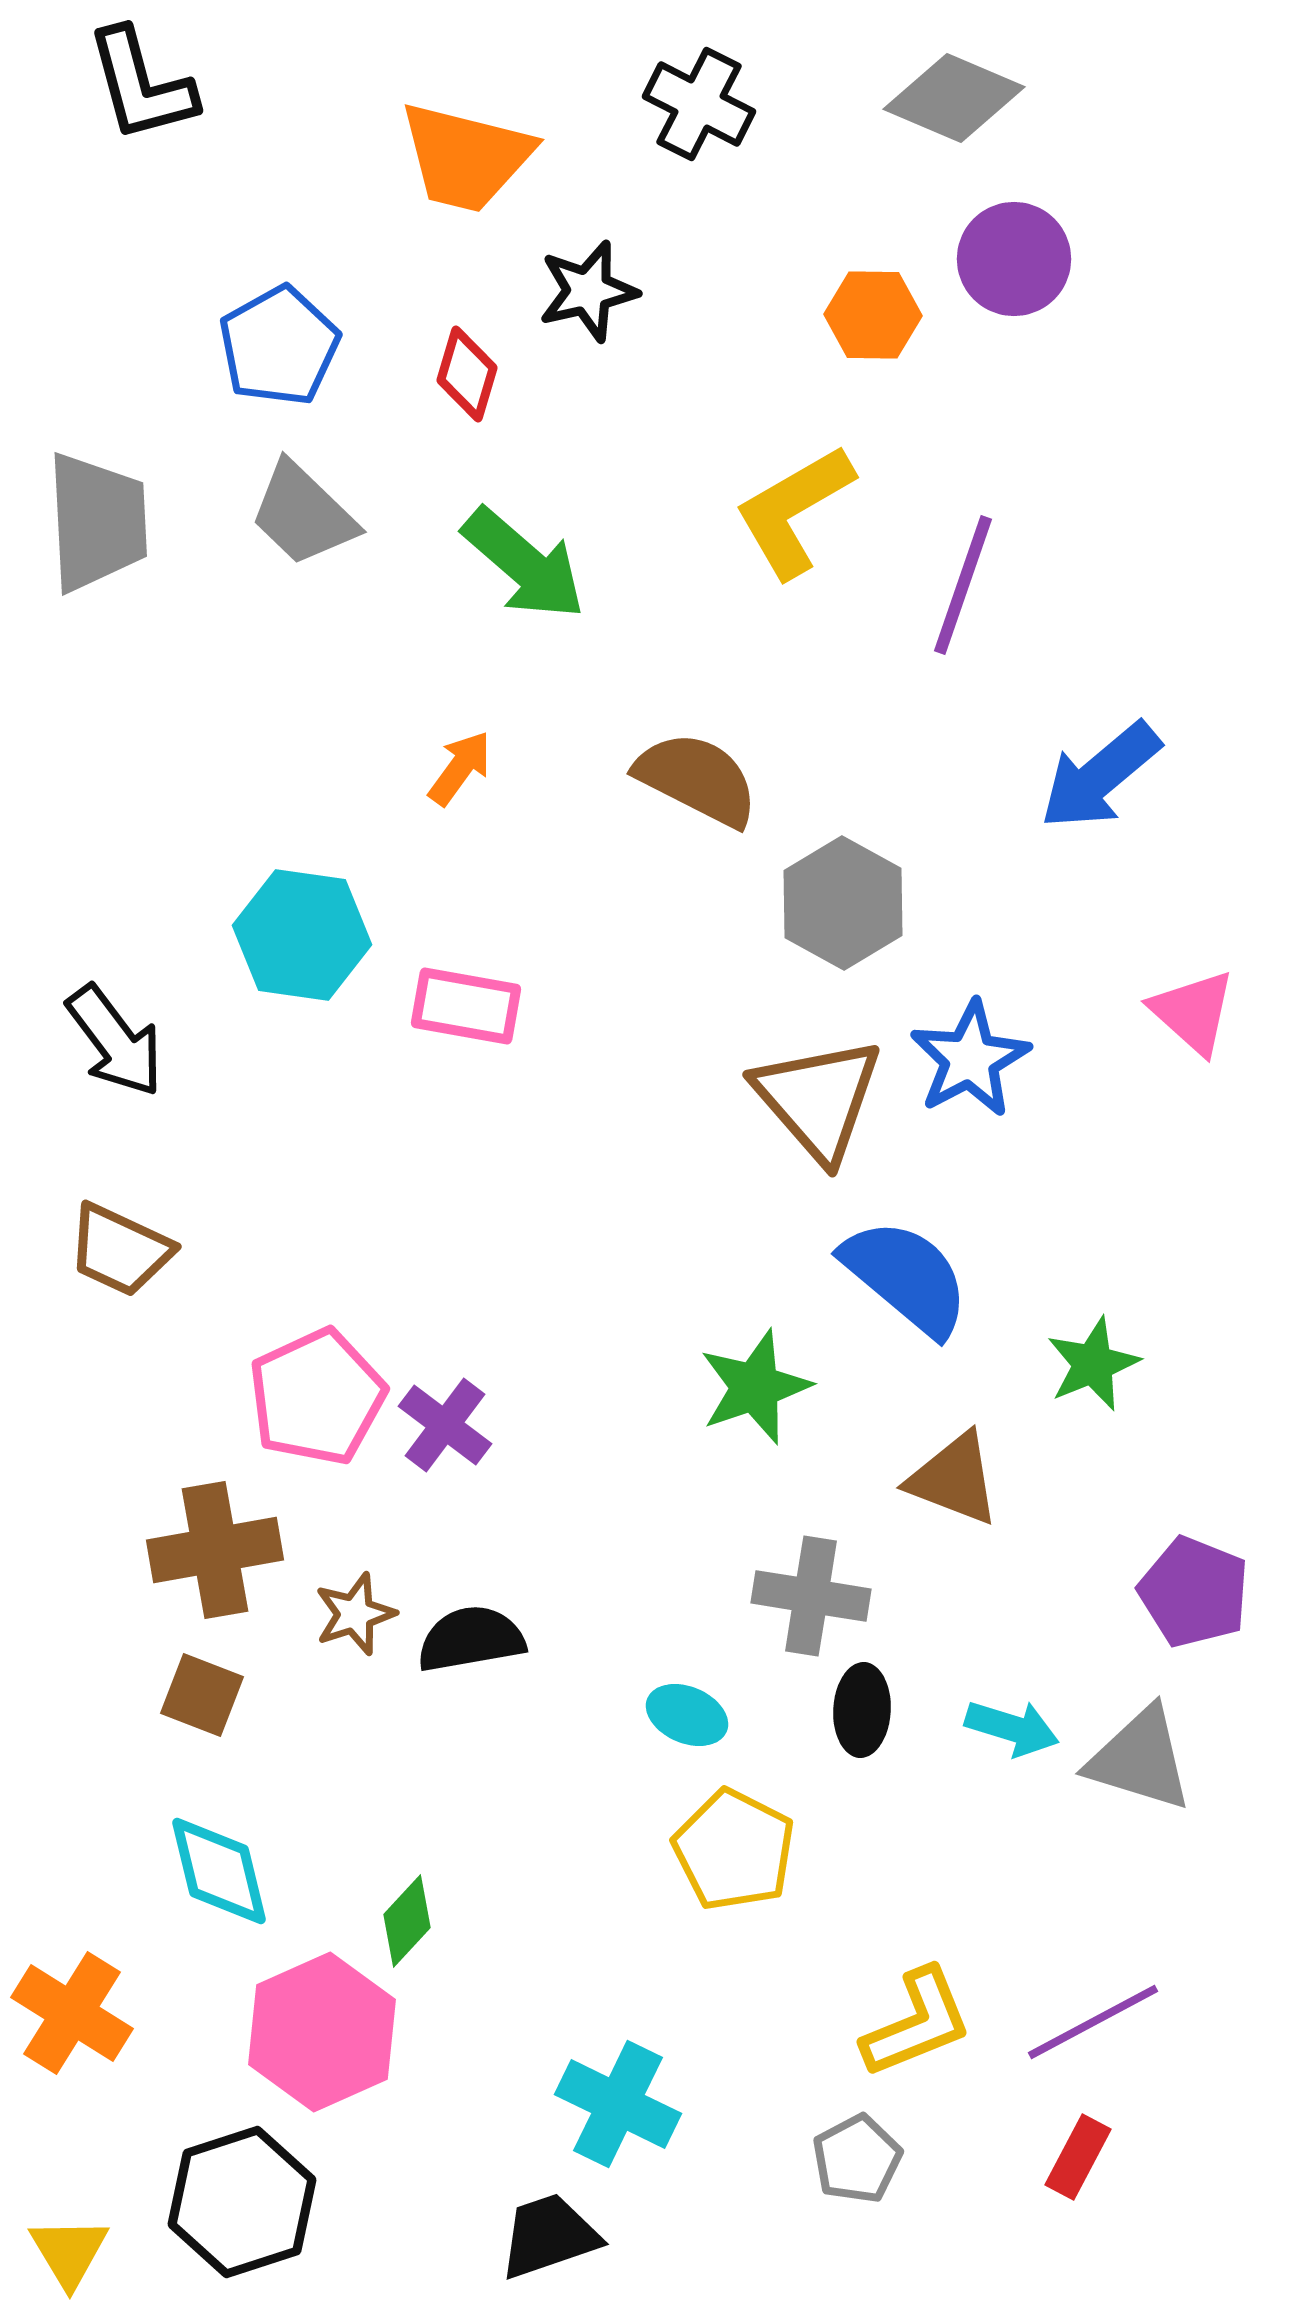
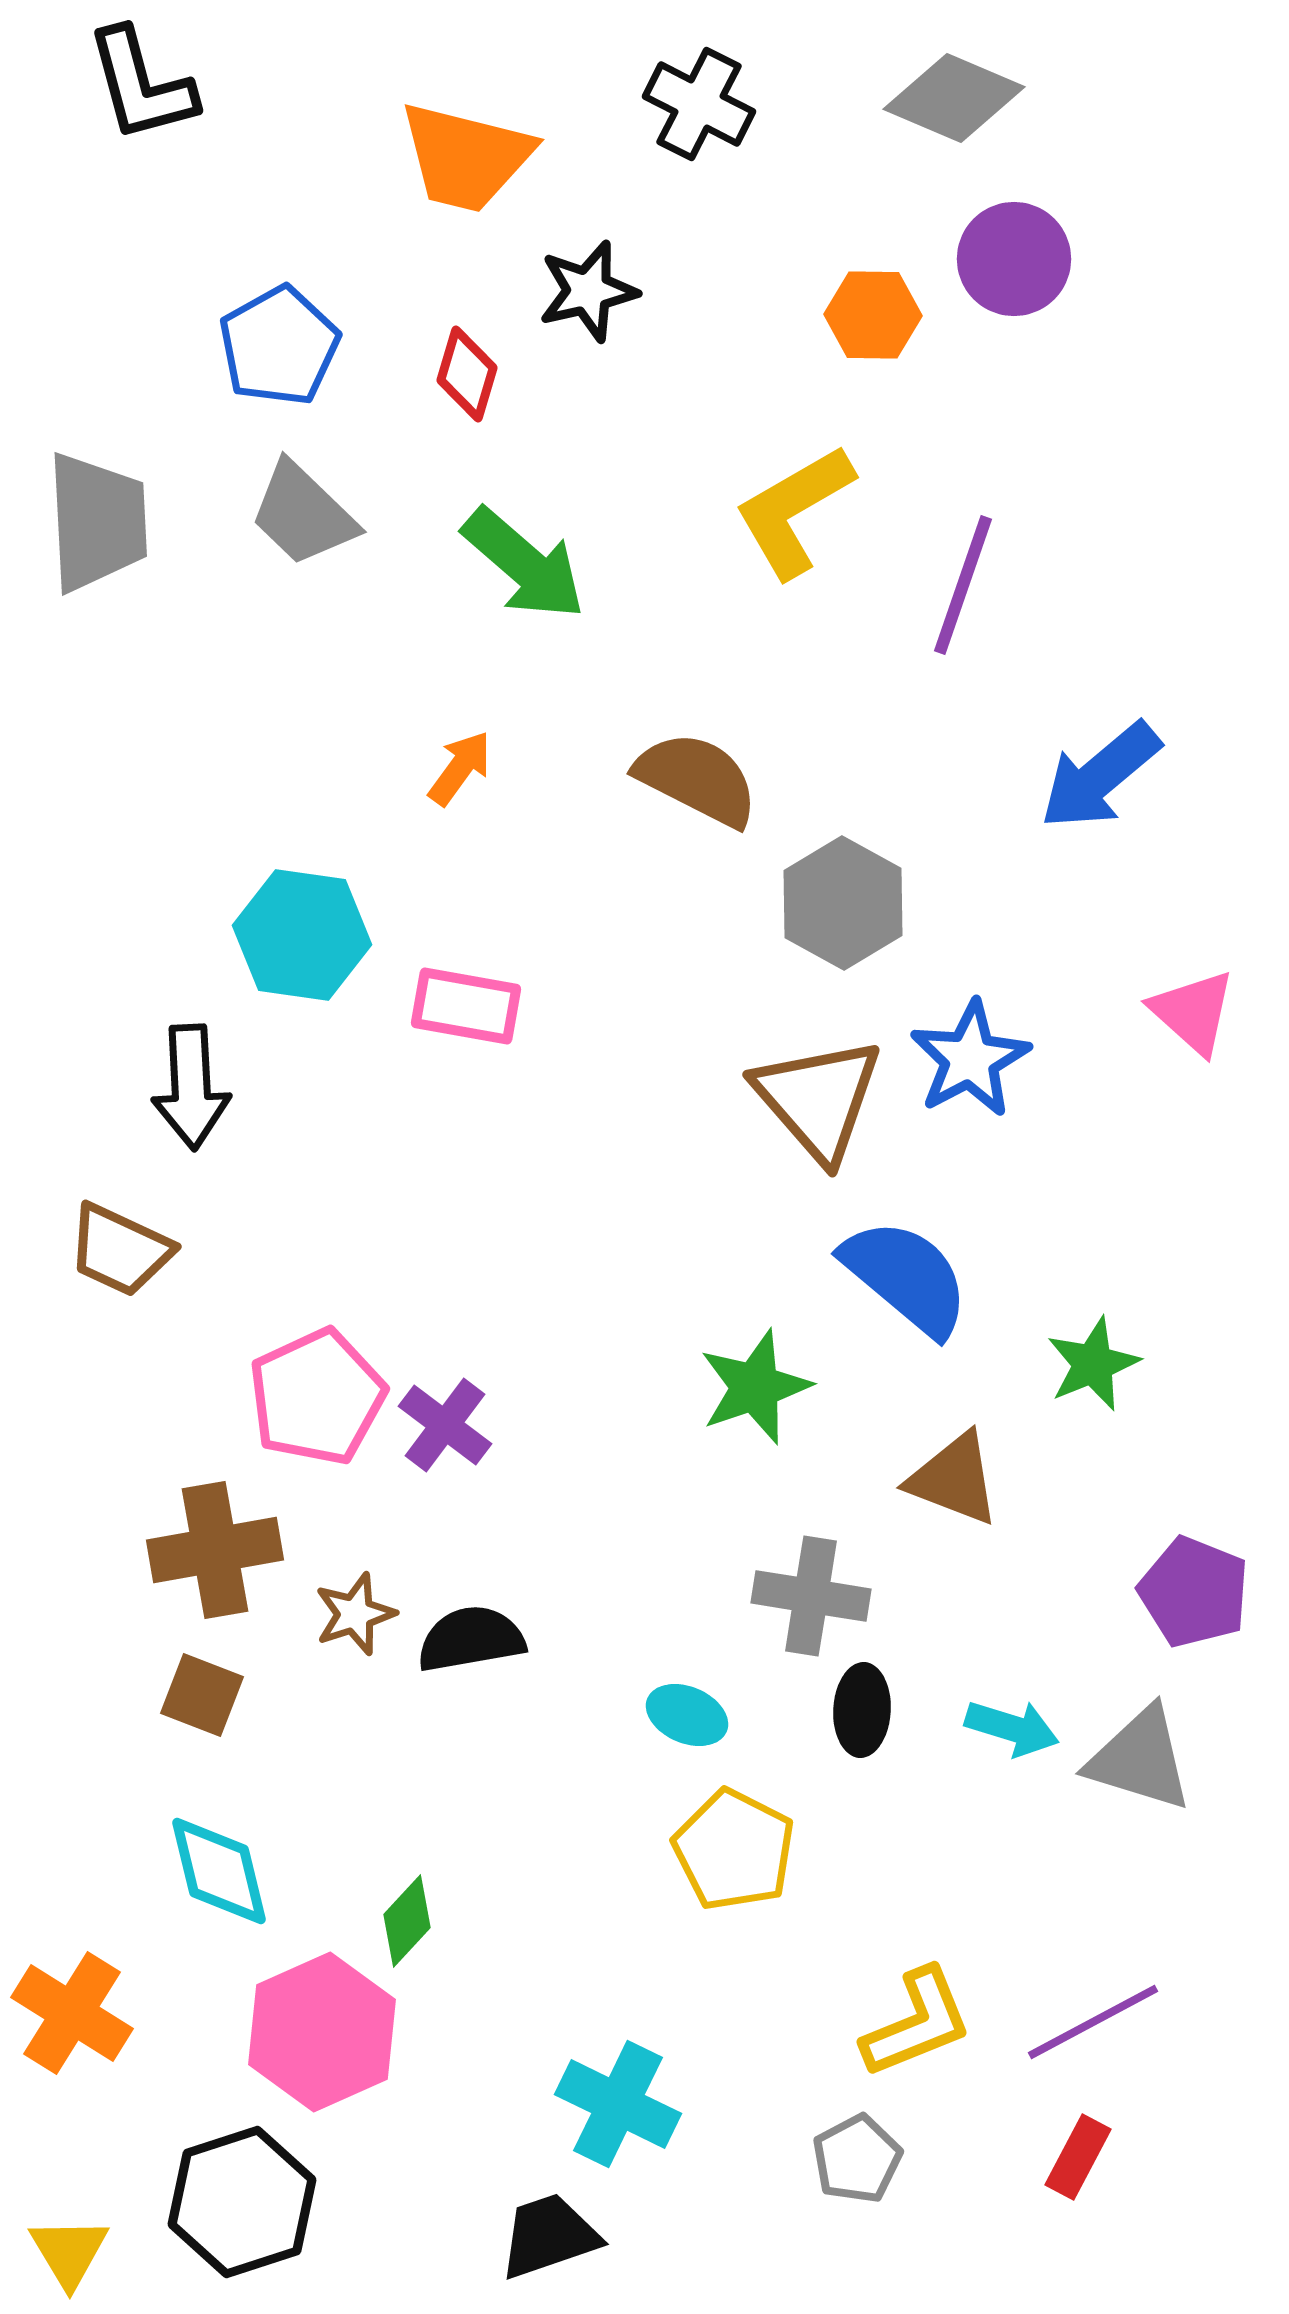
black arrow at (115, 1041): moved 76 px right, 46 px down; rotated 34 degrees clockwise
